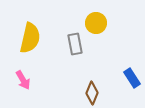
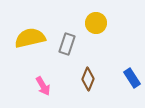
yellow semicircle: rotated 116 degrees counterclockwise
gray rectangle: moved 8 px left; rotated 30 degrees clockwise
pink arrow: moved 20 px right, 6 px down
brown diamond: moved 4 px left, 14 px up
